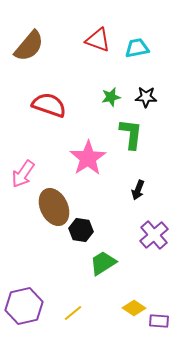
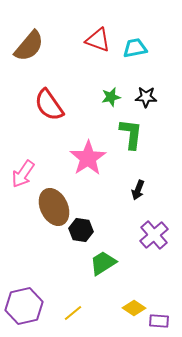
cyan trapezoid: moved 2 px left
red semicircle: rotated 144 degrees counterclockwise
